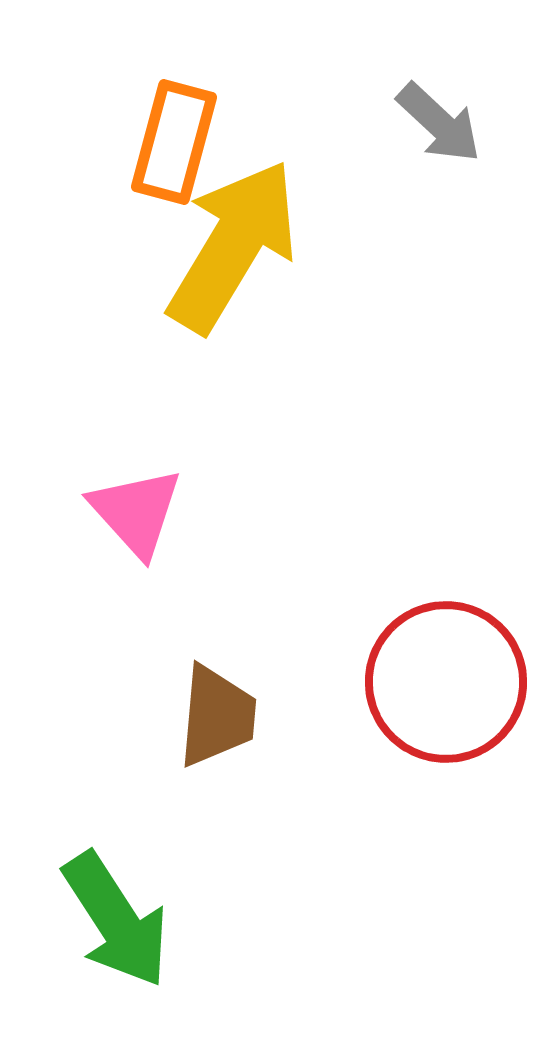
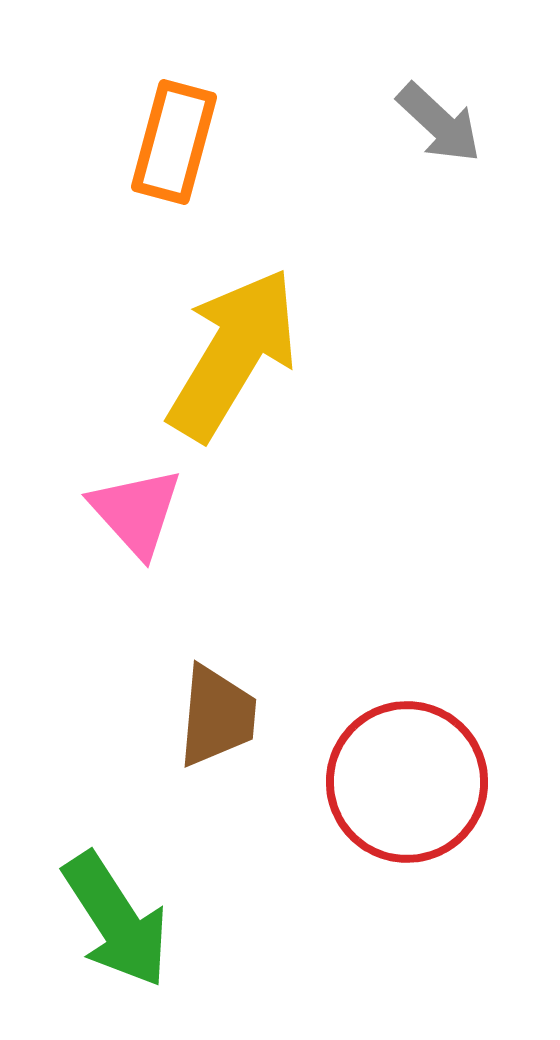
yellow arrow: moved 108 px down
red circle: moved 39 px left, 100 px down
